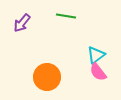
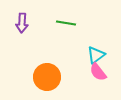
green line: moved 7 px down
purple arrow: rotated 36 degrees counterclockwise
